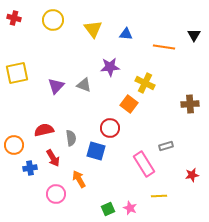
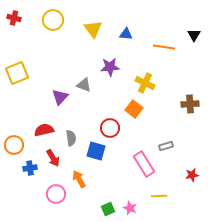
yellow square: rotated 10 degrees counterclockwise
purple triangle: moved 4 px right, 11 px down
orange square: moved 5 px right, 5 px down
